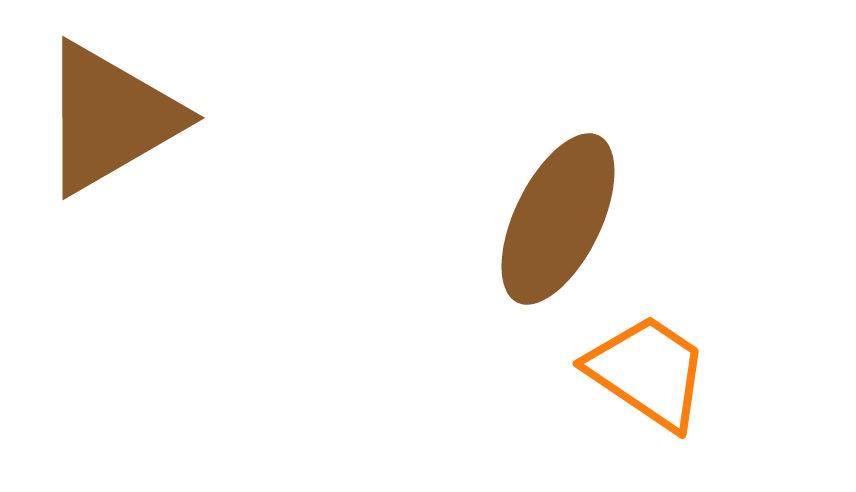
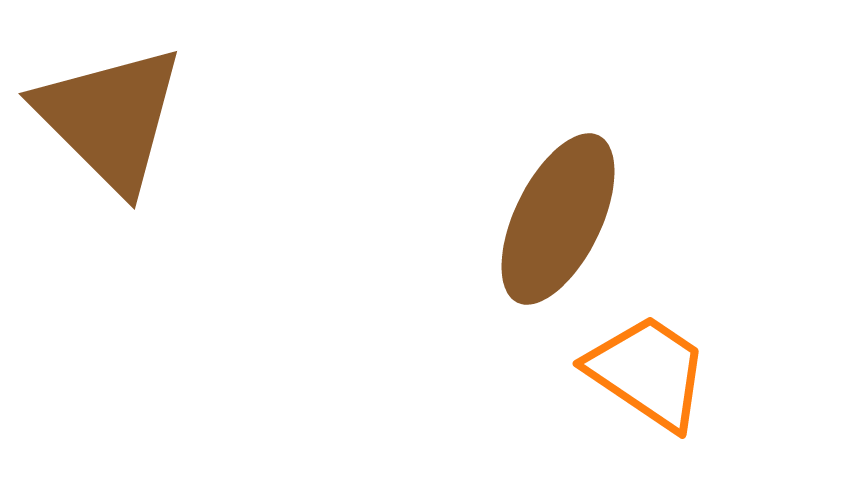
brown triangle: rotated 45 degrees counterclockwise
